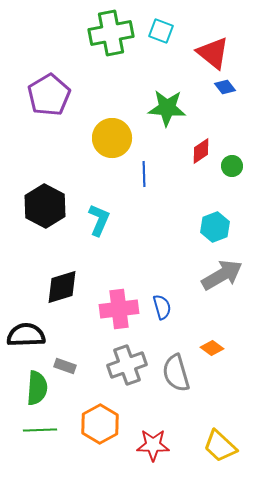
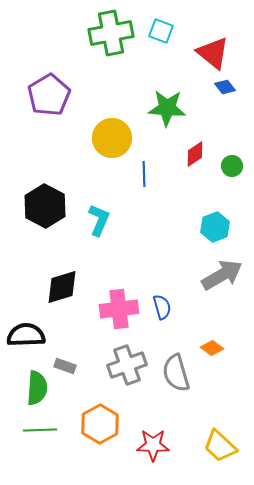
red diamond: moved 6 px left, 3 px down
